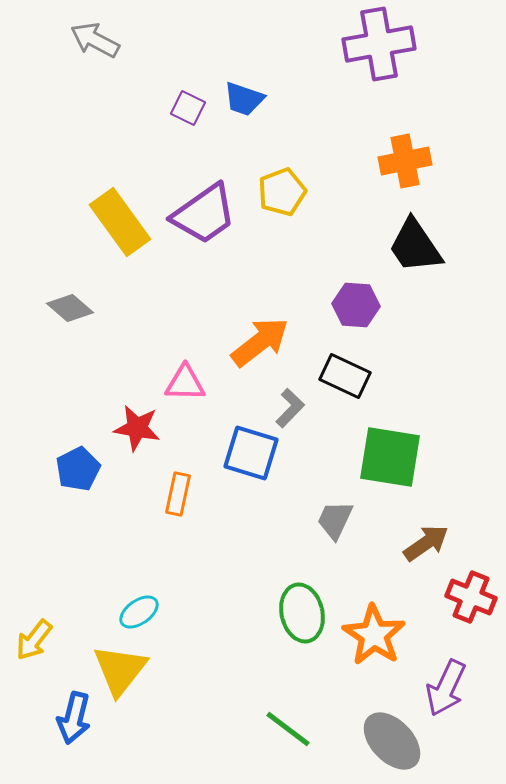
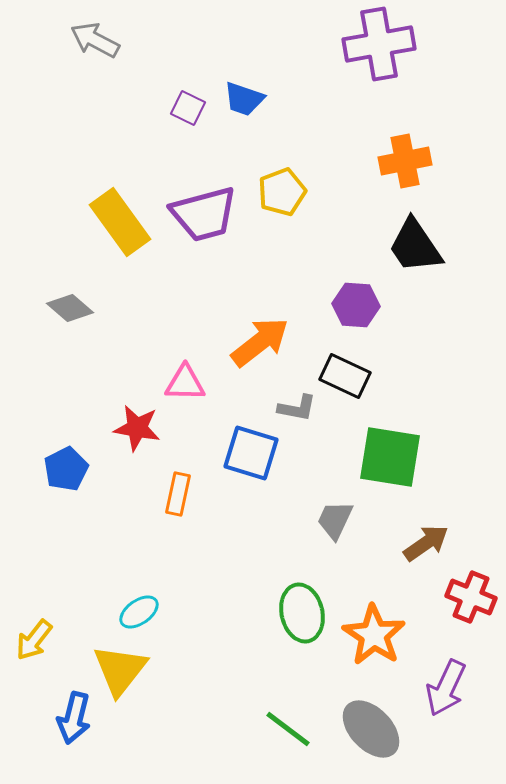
purple trapezoid: rotated 20 degrees clockwise
gray L-shape: moved 7 px right; rotated 57 degrees clockwise
blue pentagon: moved 12 px left
gray ellipse: moved 21 px left, 12 px up
